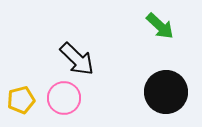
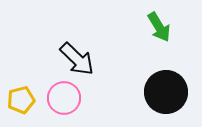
green arrow: moved 1 px left, 1 px down; rotated 16 degrees clockwise
